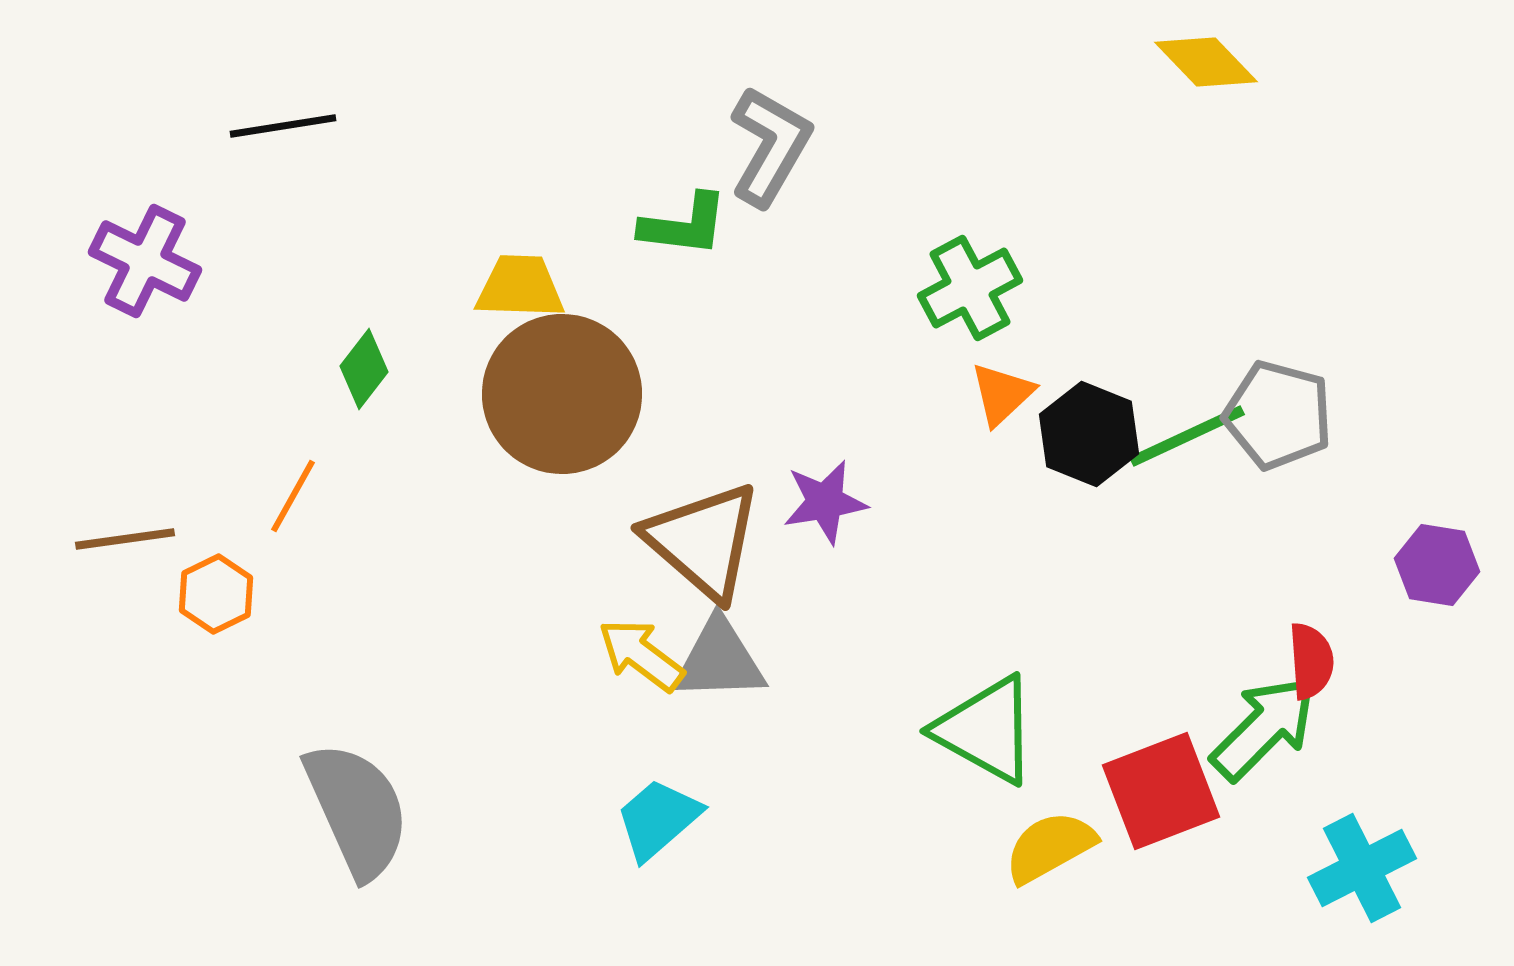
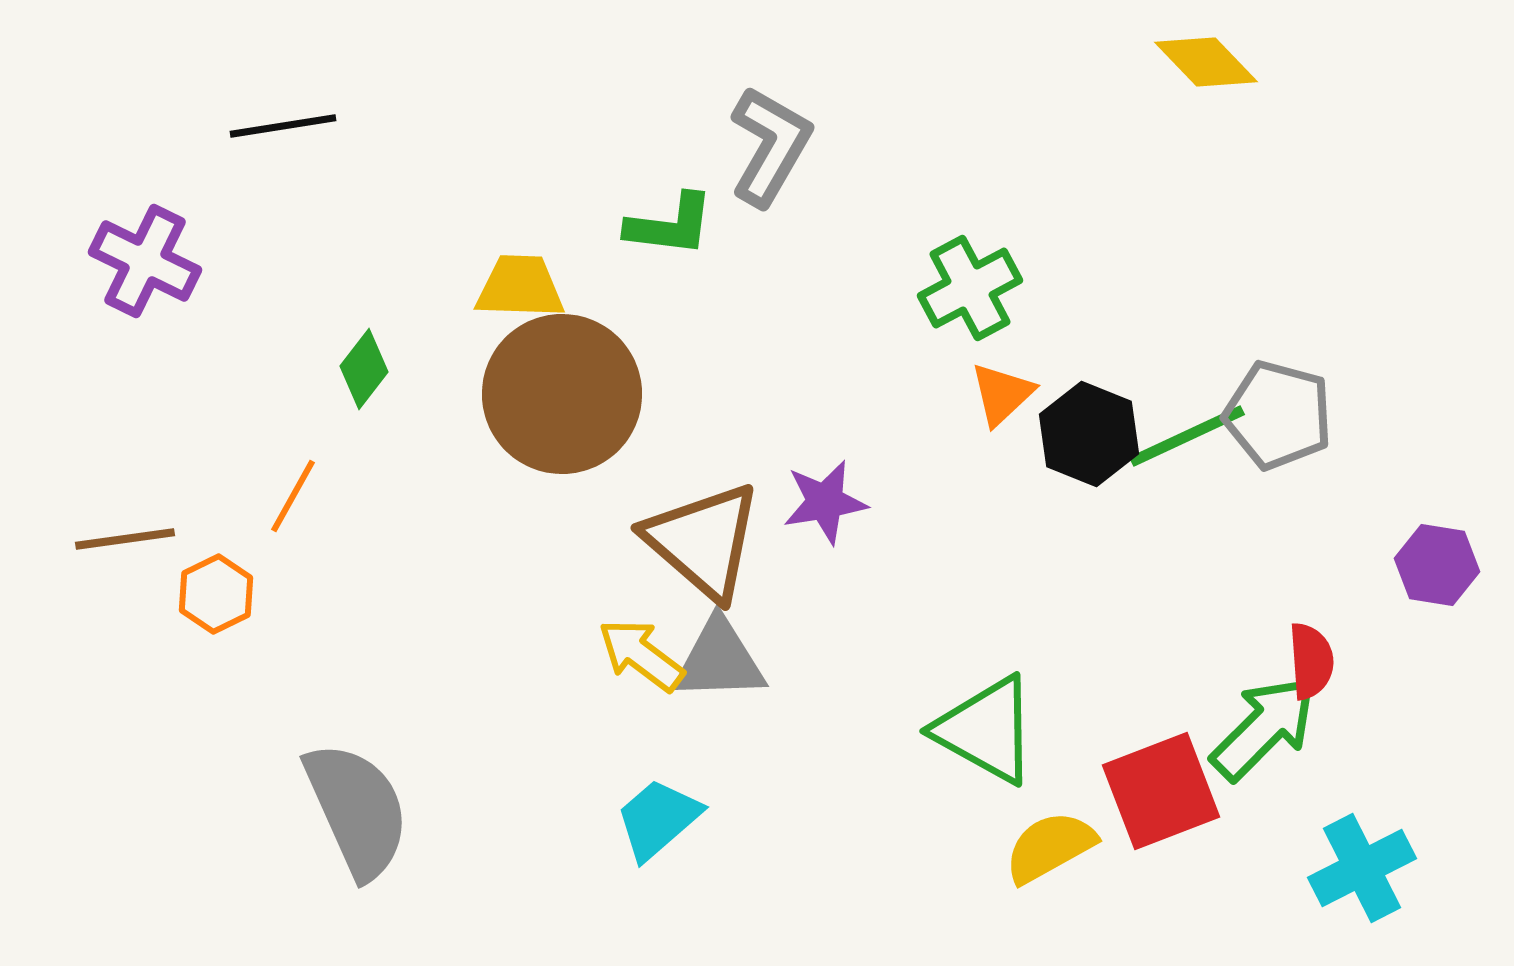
green L-shape: moved 14 px left
